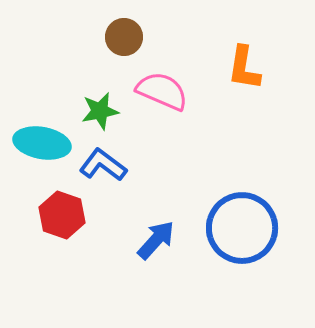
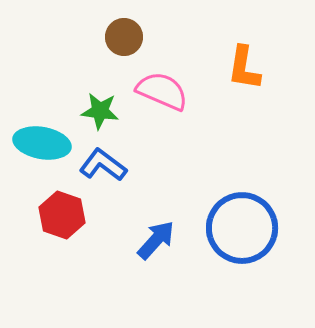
green star: rotated 18 degrees clockwise
